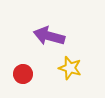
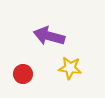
yellow star: rotated 10 degrees counterclockwise
